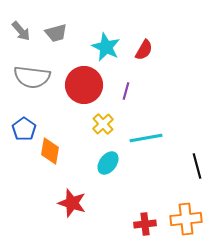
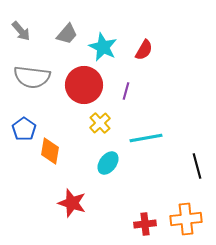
gray trapezoid: moved 11 px right, 1 px down; rotated 35 degrees counterclockwise
cyan star: moved 3 px left
yellow cross: moved 3 px left, 1 px up
